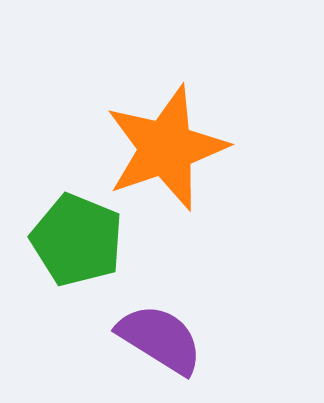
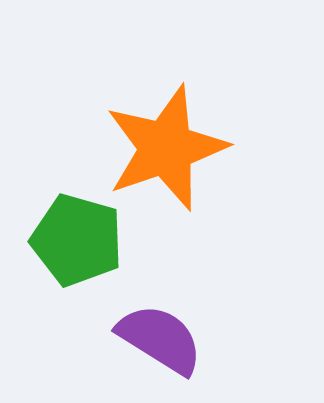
green pentagon: rotated 6 degrees counterclockwise
